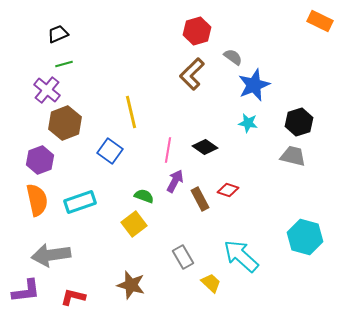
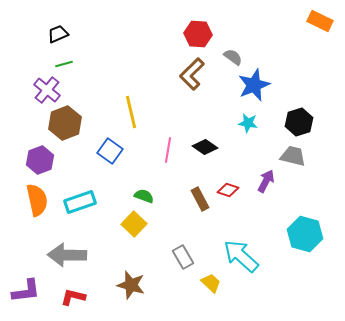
red hexagon: moved 1 px right, 3 px down; rotated 20 degrees clockwise
purple arrow: moved 91 px right
yellow square: rotated 10 degrees counterclockwise
cyan hexagon: moved 3 px up
gray arrow: moved 16 px right; rotated 9 degrees clockwise
